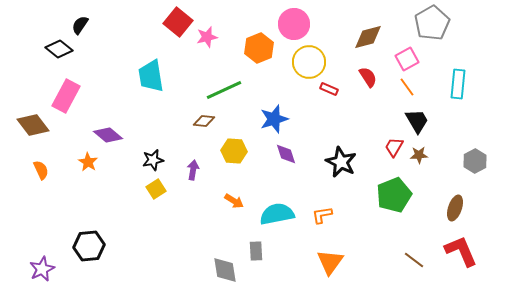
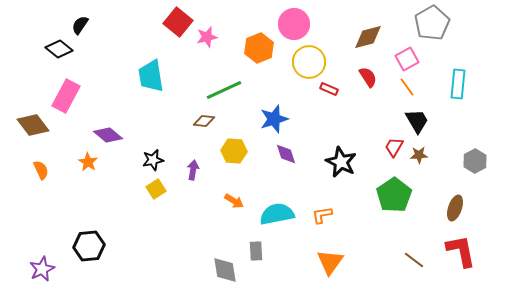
green pentagon at (394, 195): rotated 12 degrees counterclockwise
red L-shape at (461, 251): rotated 12 degrees clockwise
